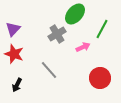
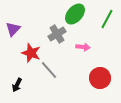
green line: moved 5 px right, 10 px up
pink arrow: rotated 32 degrees clockwise
red star: moved 17 px right, 1 px up
